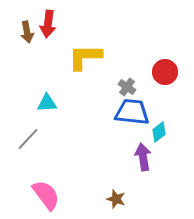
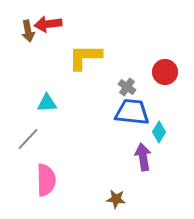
red arrow: rotated 76 degrees clockwise
brown arrow: moved 1 px right, 1 px up
cyan diamond: rotated 20 degrees counterclockwise
pink semicircle: moved 15 px up; rotated 36 degrees clockwise
brown star: rotated 12 degrees counterclockwise
